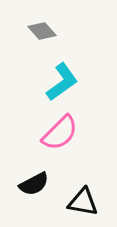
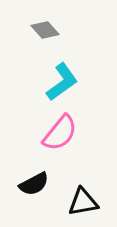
gray diamond: moved 3 px right, 1 px up
pink semicircle: rotated 6 degrees counterclockwise
black triangle: rotated 20 degrees counterclockwise
